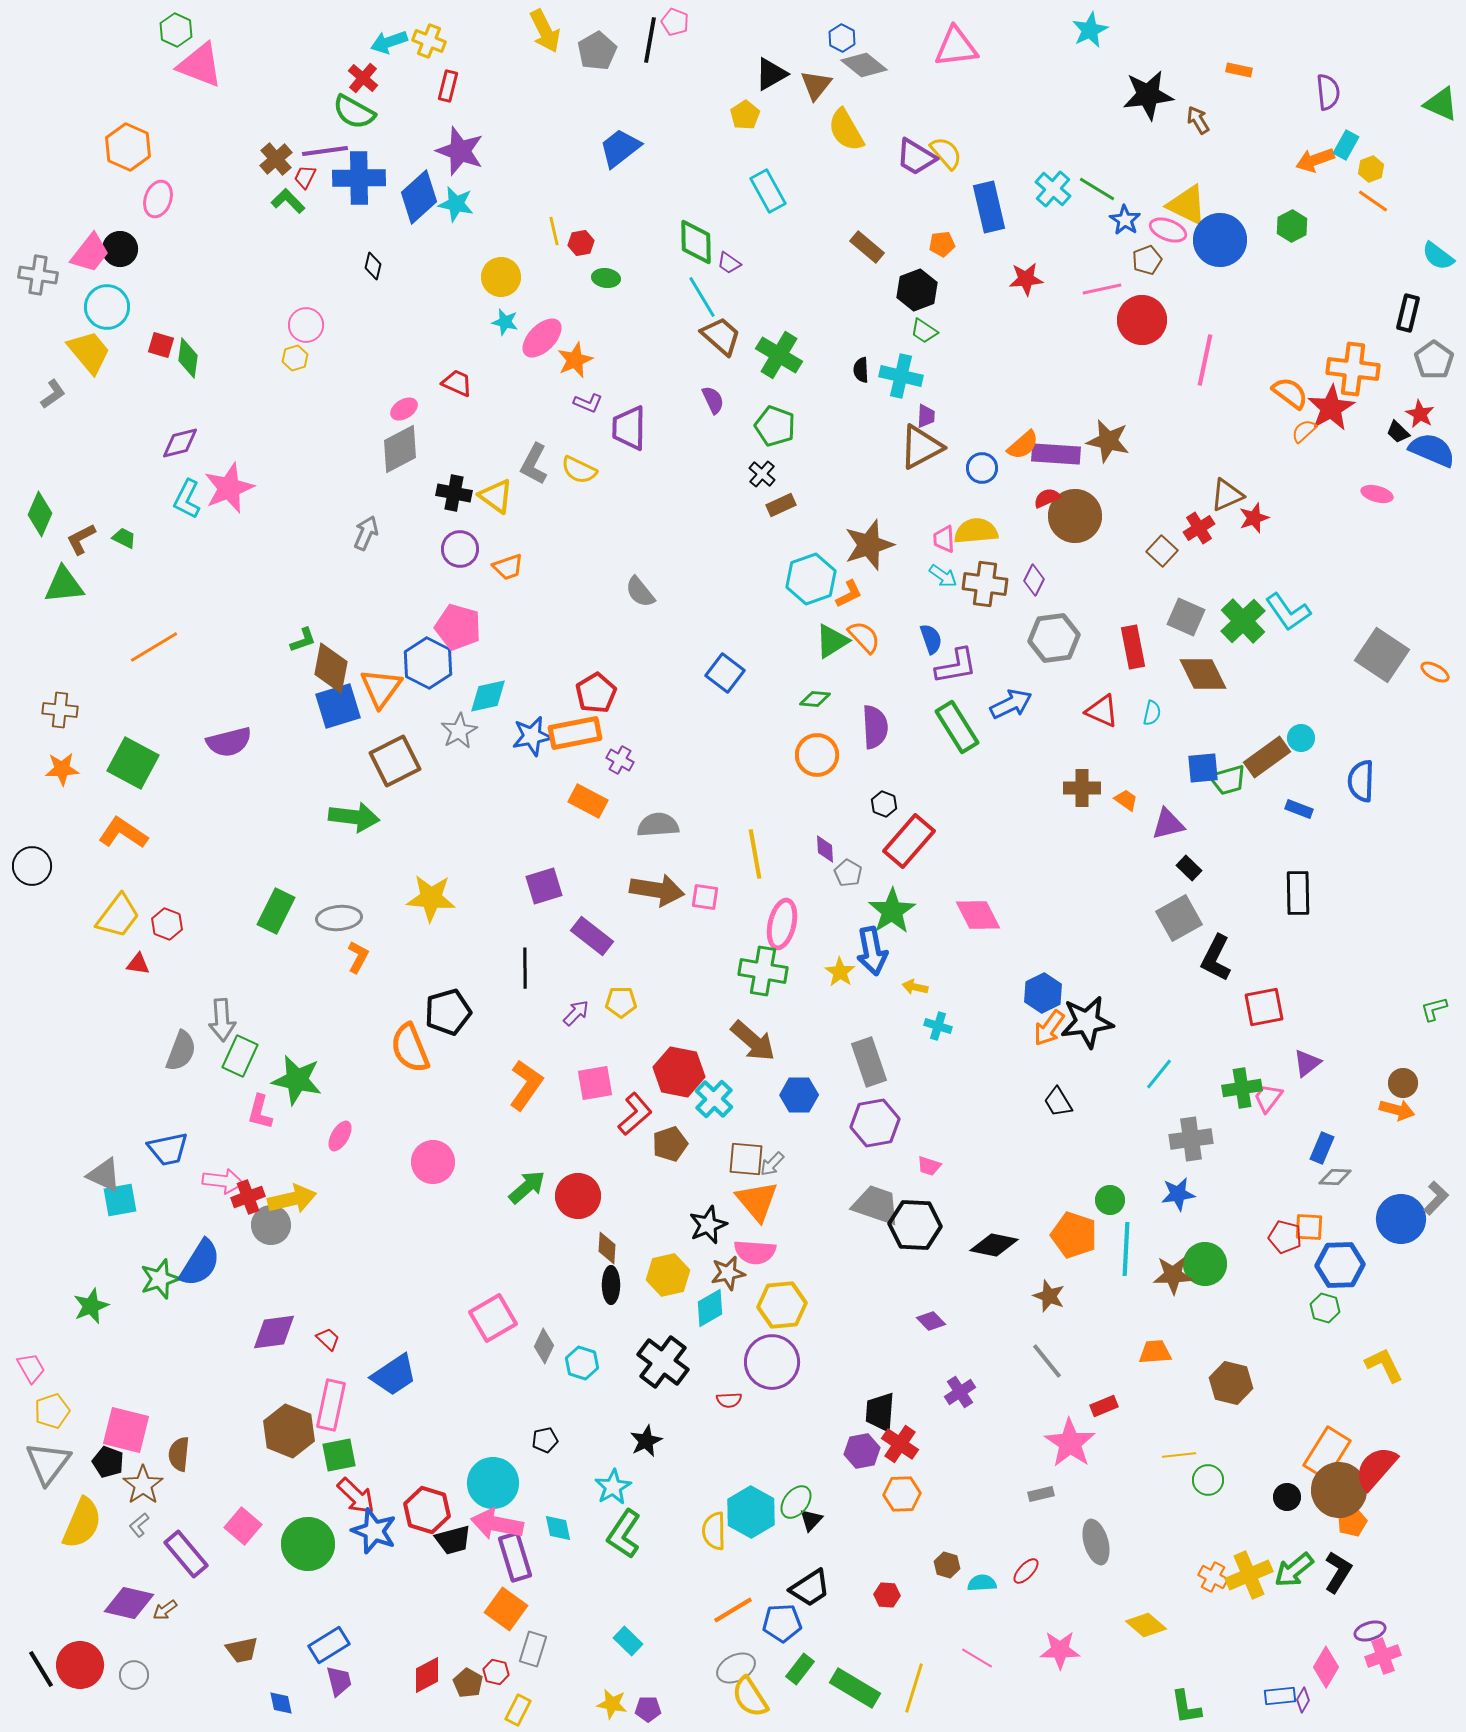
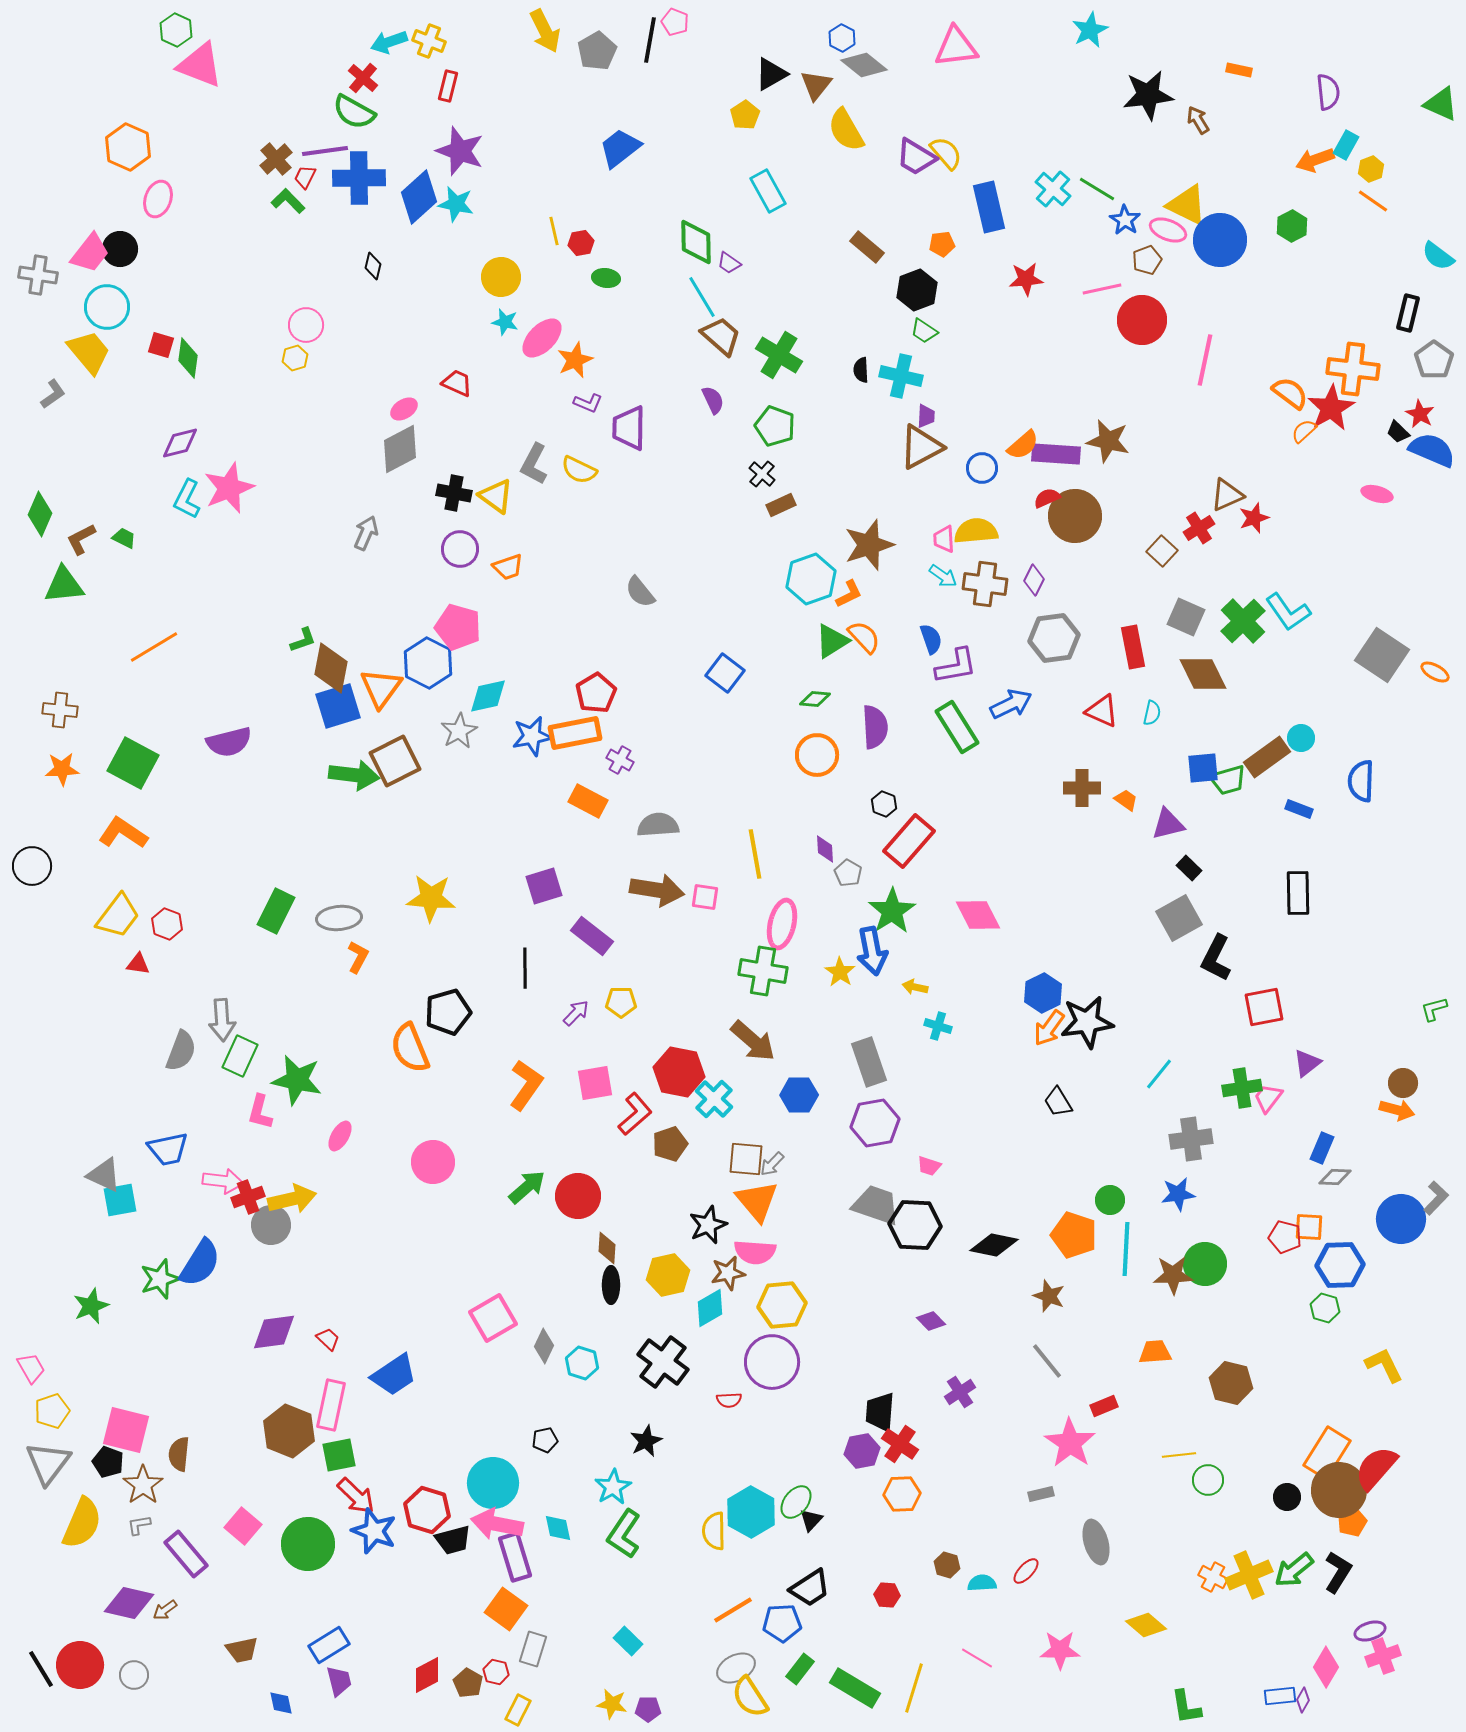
green arrow at (354, 817): moved 42 px up
gray L-shape at (139, 1525): rotated 30 degrees clockwise
